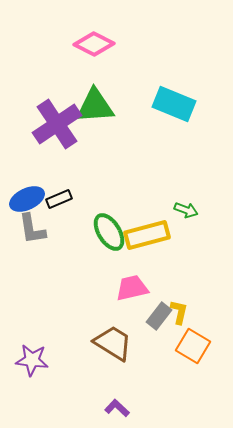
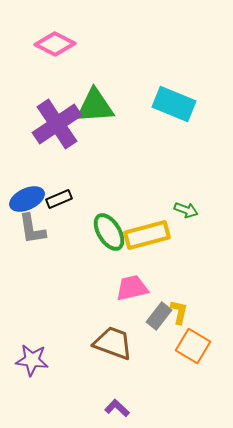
pink diamond: moved 39 px left
brown trapezoid: rotated 12 degrees counterclockwise
